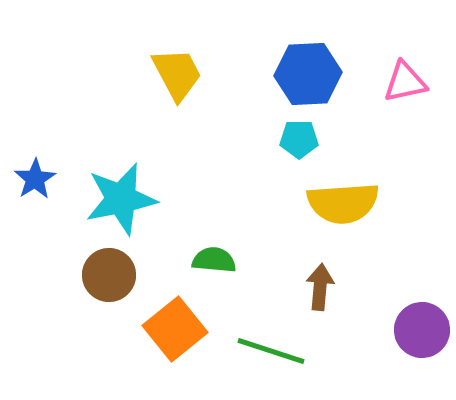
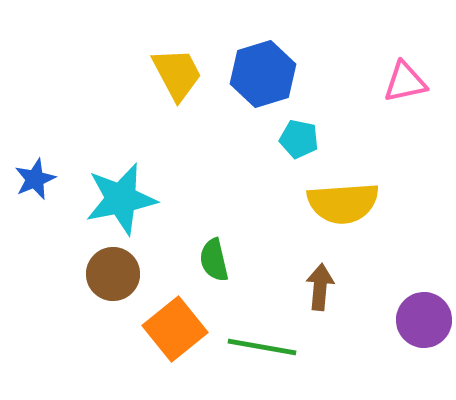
blue hexagon: moved 45 px left; rotated 14 degrees counterclockwise
cyan pentagon: rotated 12 degrees clockwise
blue star: rotated 9 degrees clockwise
green semicircle: rotated 108 degrees counterclockwise
brown circle: moved 4 px right, 1 px up
purple circle: moved 2 px right, 10 px up
green line: moved 9 px left, 4 px up; rotated 8 degrees counterclockwise
